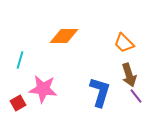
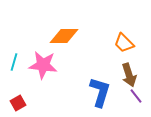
cyan line: moved 6 px left, 2 px down
pink star: moved 24 px up
